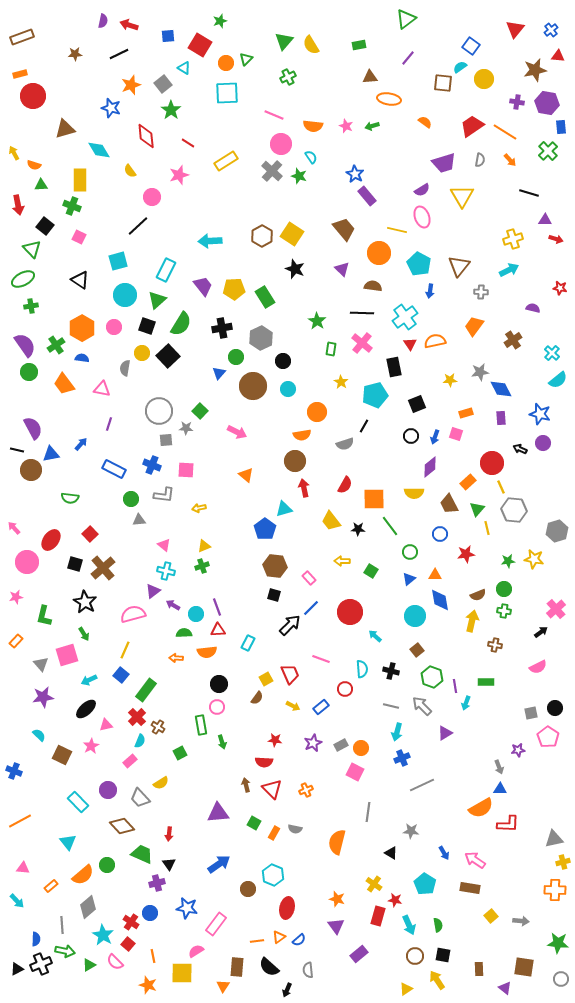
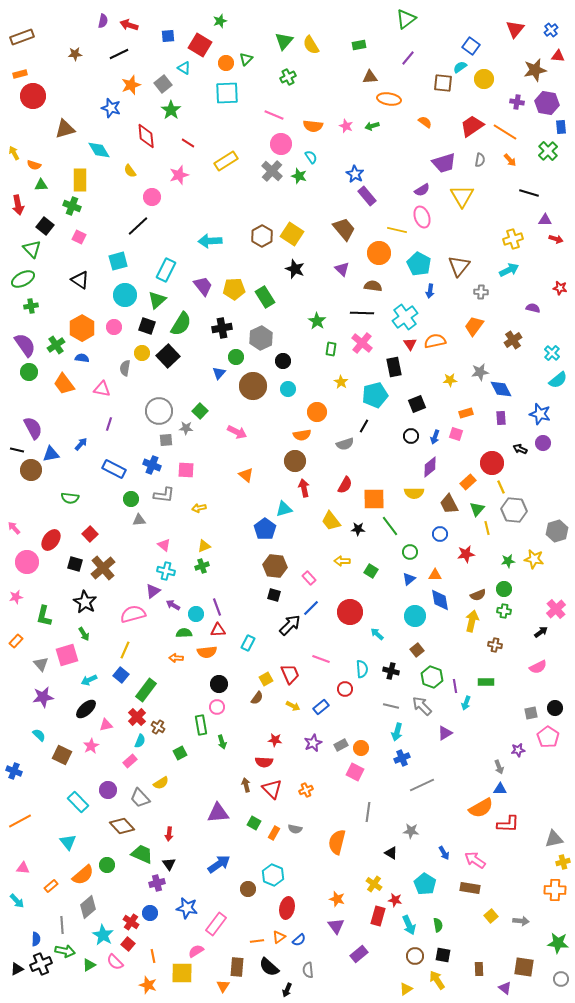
cyan arrow at (375, 636): moved 2 px right, 2 px up
